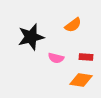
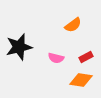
black star: moved 12 px left, 10 px down
red rectangle: rotated 32 degrees counterclockwise
